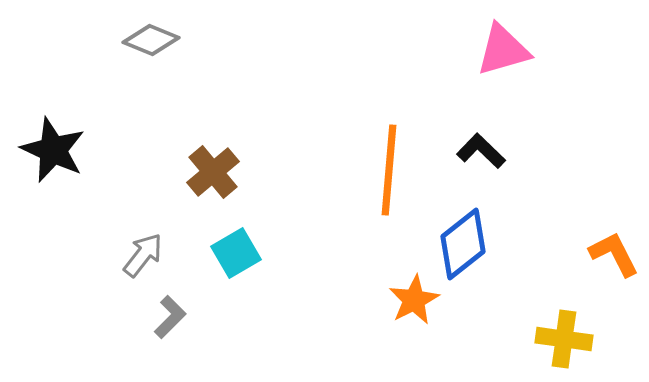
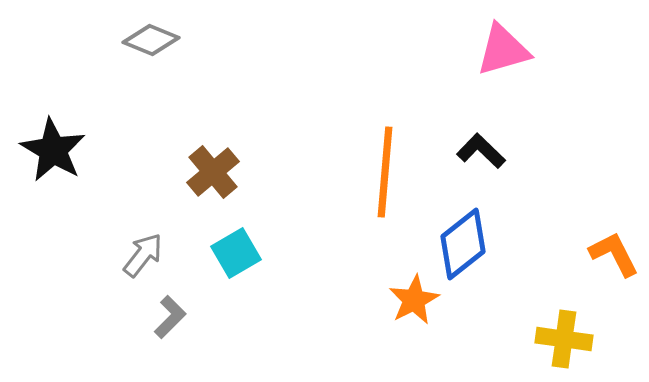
black star: rotated 6 degrees clockwise
orange line: moved 4 px left, 2 px down
